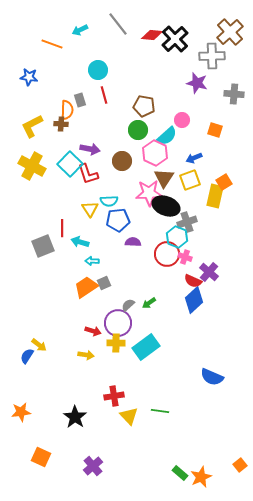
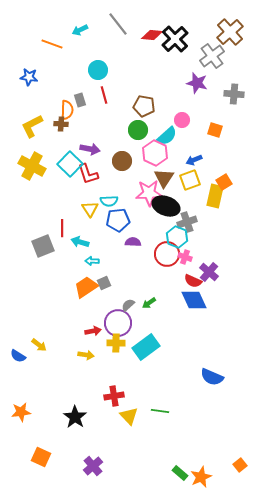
gray cross at (212, 56): rotated 35 degrees counterclockwise
blue arrow at (194, 158): moved 2 px down
blue diamond at (194, 300): rotated 72 degrees counterclockwise
red arrow at (93, 331): rotated 28 degrees counterclockwise
blue semicircle at (27, 356): moved 9 px left; rotated 91 degrees counterclockwise
